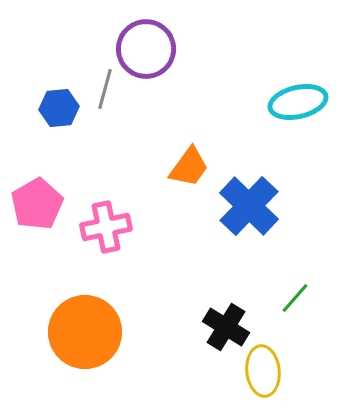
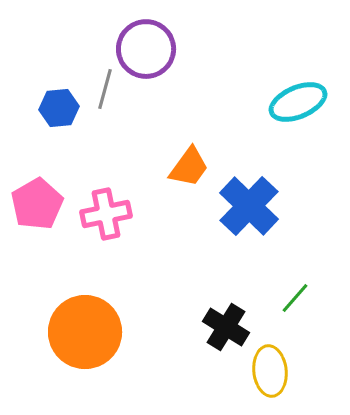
cyan ellipse: rotated 10 degrees counterclockwise
pink cross: moved 13 px up
yellow ellipse: moved 7 px right
